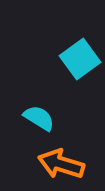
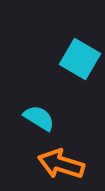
cyan square: rotated 24 degrees counterclockwise
